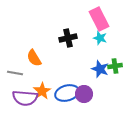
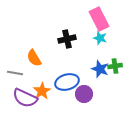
black cross: moved 1 px left, 1 px down
blue ellipse: moved 11 px up
purple semicircle: rotated 20 degrees clockwise
